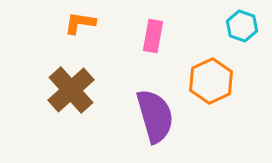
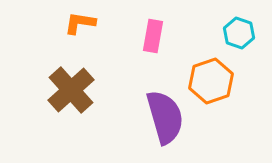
cyan hexagon: moved 3 px left, 7 px down
orange hexagon: rotated 6 degrees clockwise
purple semicircle: moved 10 px right, 1 px down
